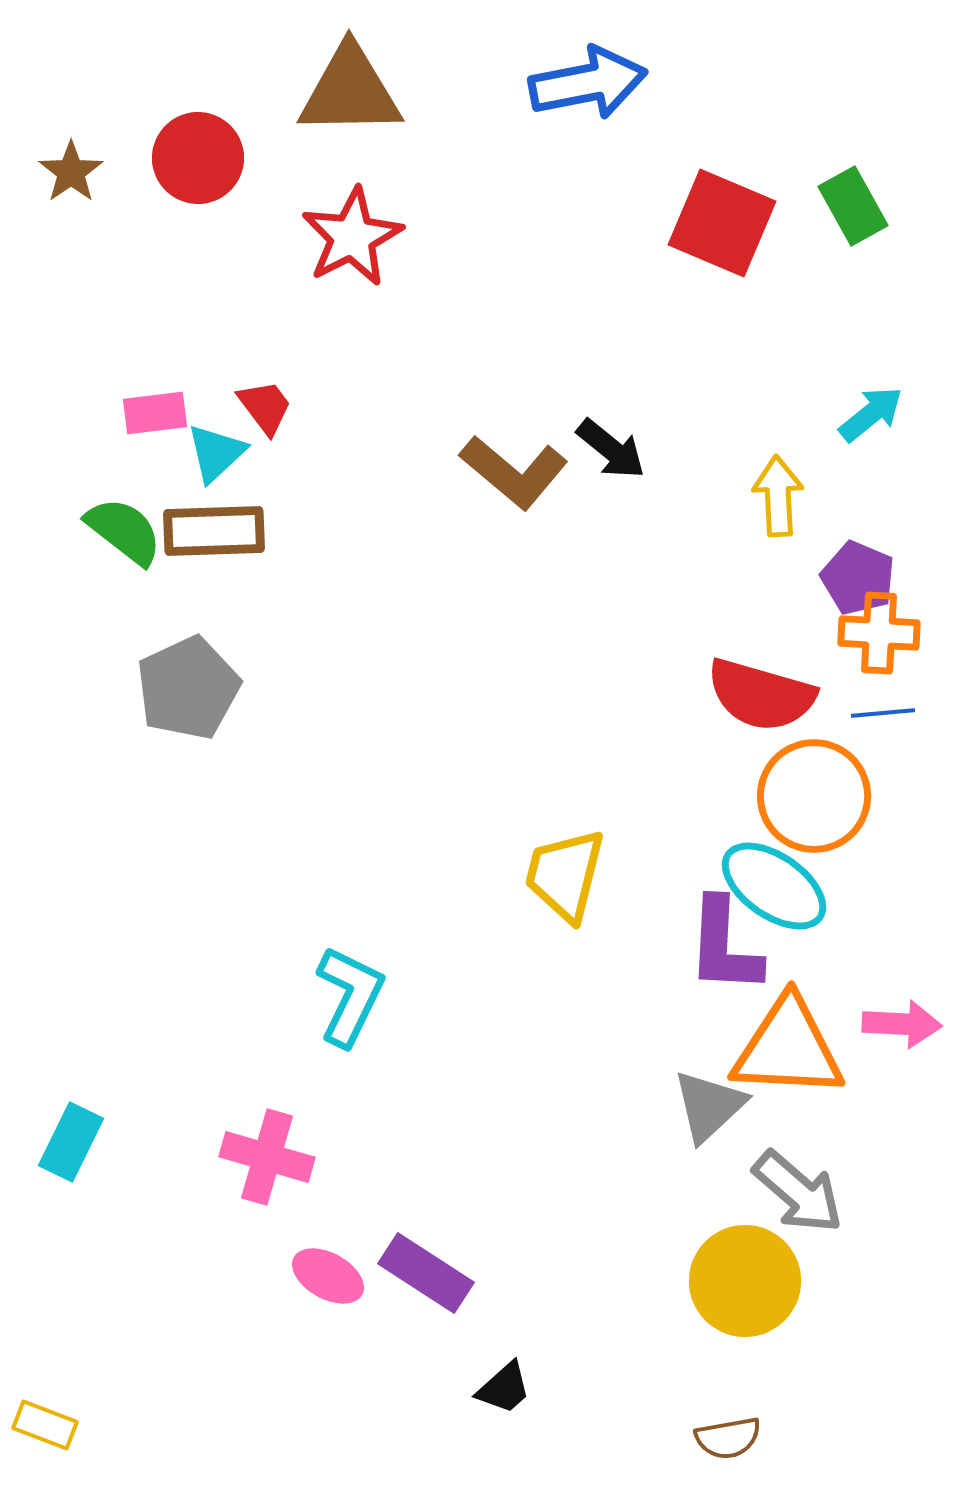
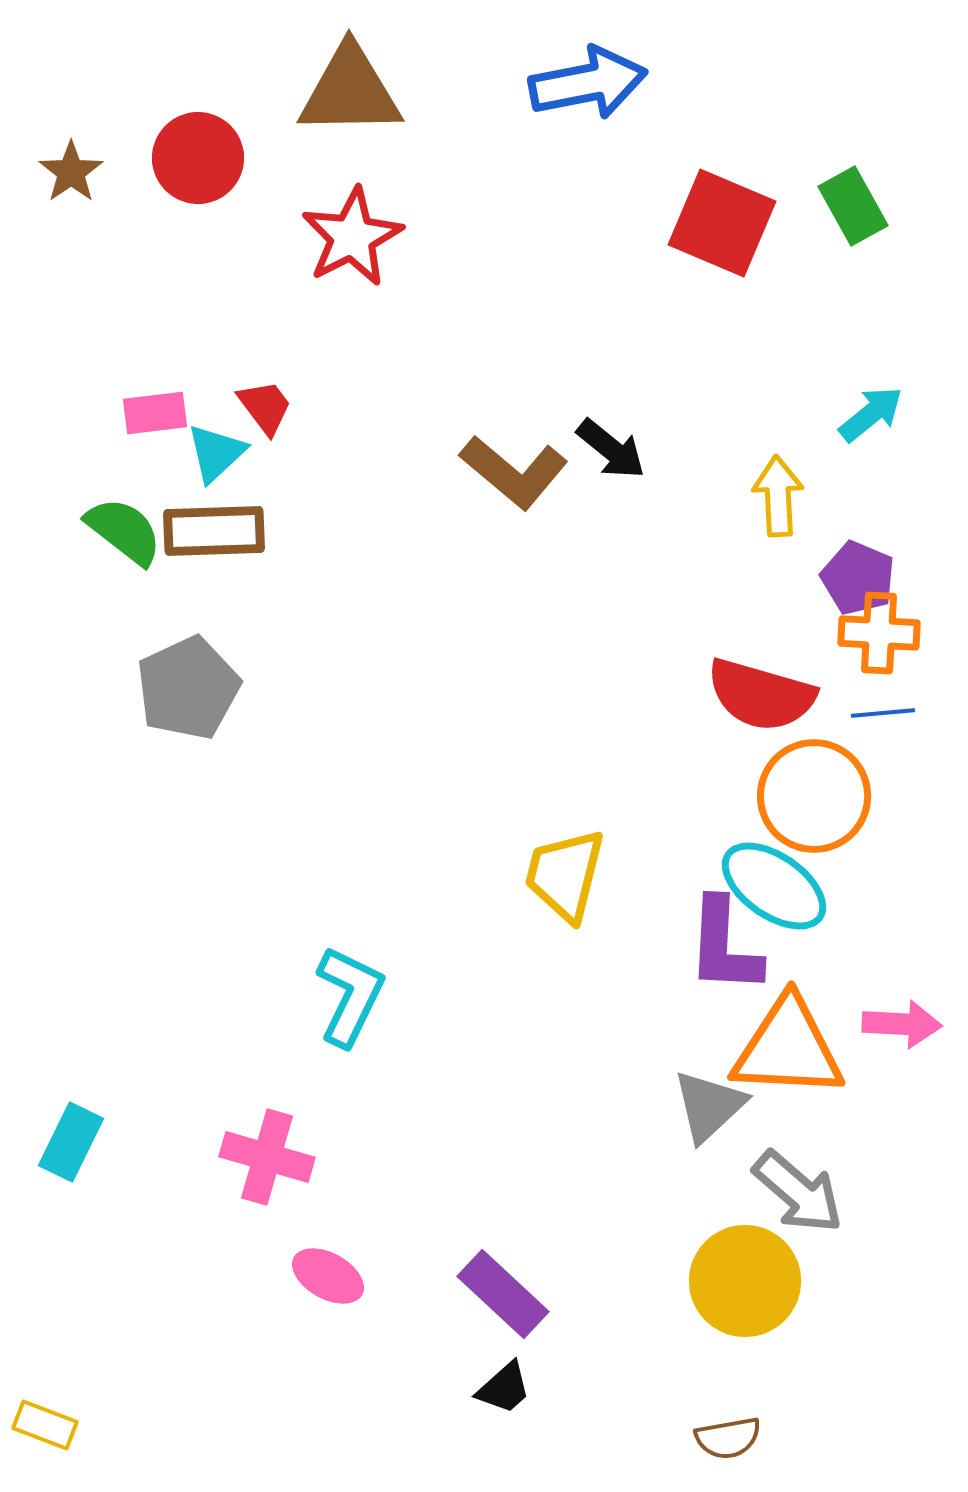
purple rectangle: moved 77 px right, 21 px down; rotated 10 degrees clockwise
